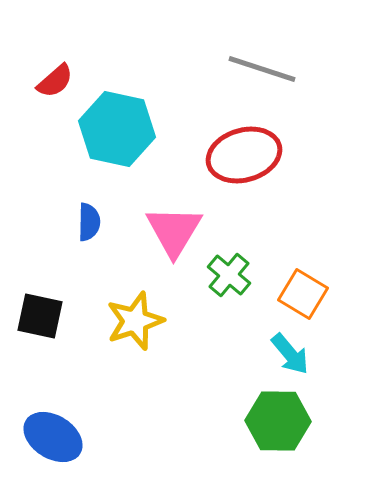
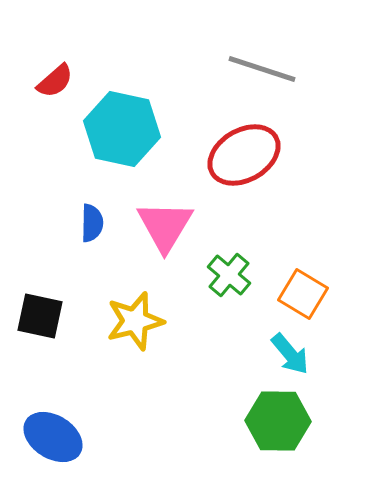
cyan hexagon: moved 5 px right
red ellipse: rotated 14 degrees counterclockwise
blue semicircle: moved 3 px right, 1 px down
pink triangle: moved 9 px left, 5 px up
yellow star: rotated 4 degrees clockwise
